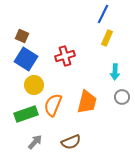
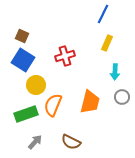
yellow rectangle: moved 5 px down
blue square: moved 3 px left, 1 px down
yellow circle: moved 2 px right
orange trapezoid: moved 3 px right
brown semicircle: rotated 48 degrees clockwise
